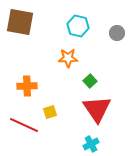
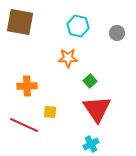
yellow square: rotated 24 degrees clockwise
